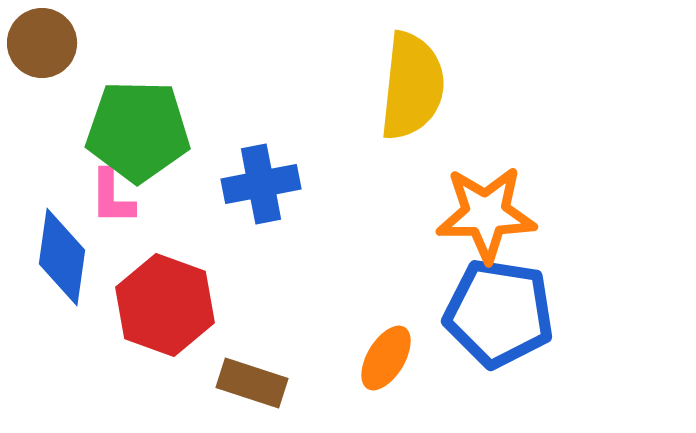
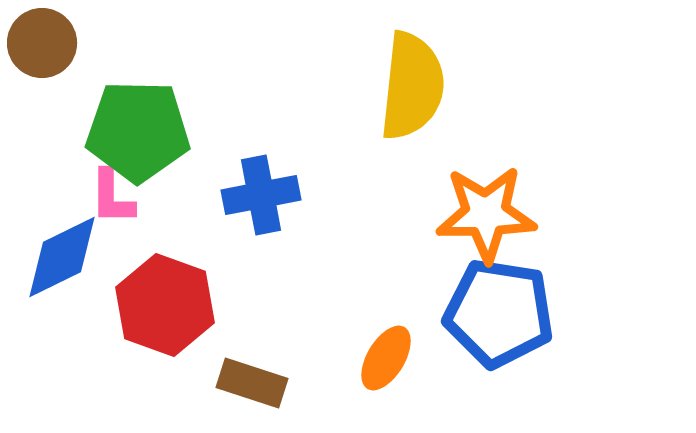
blue cross: moved 11 px down
blue diamond: rotated 56 degrees clockwise
